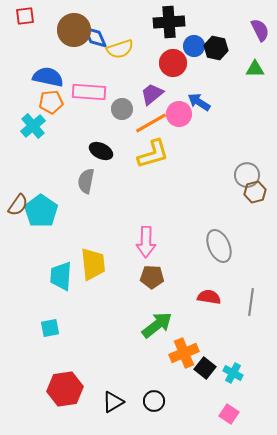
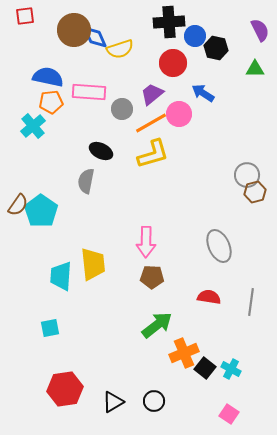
blue circle at (194, 46): moved 1 px right, 10 px up
blue arrow at (199, 102): moved 4 px right, 9 px up
cyan cross at (233, 373): moved 2 px left, 4 px up
